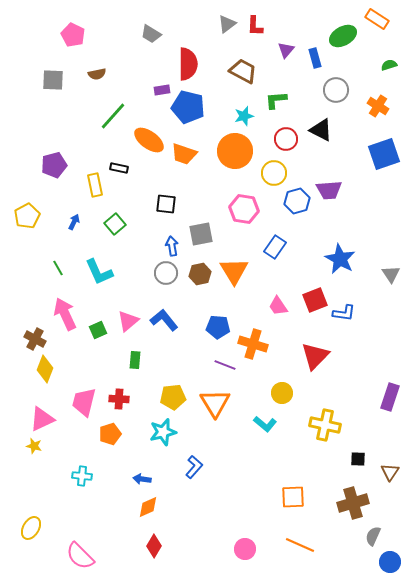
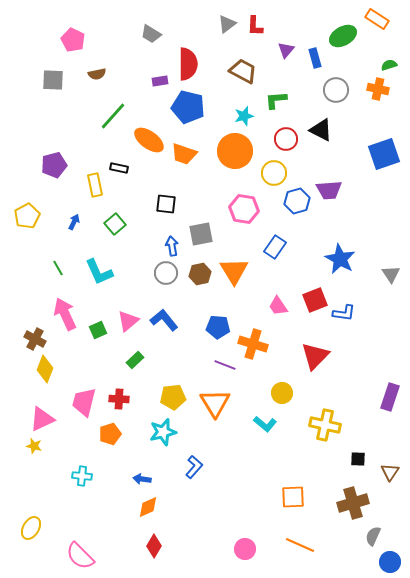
pink pentagon at (73, 35): moved 5 px down
purple rectangle at (162, 90): moved 2 px left, 9 px up
orange cross at (378, 106): moved 17 px up; rotated 20 degrees counterclockwise
green rectangle at (135, 360): rotated 42 degrees clockwise
